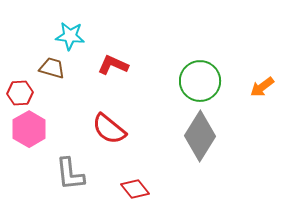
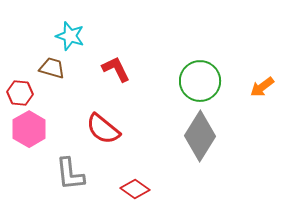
cyan star: rotated 12 degrees clockwise
red L-shape: moved 3 px right, 4 px down; rotated 40 degrees clockwise
red hexagon: rotated 10 degrees clockwise
red semicircle: moved 6 px left
red diamond: rotated 16 degrees counterclockwise
